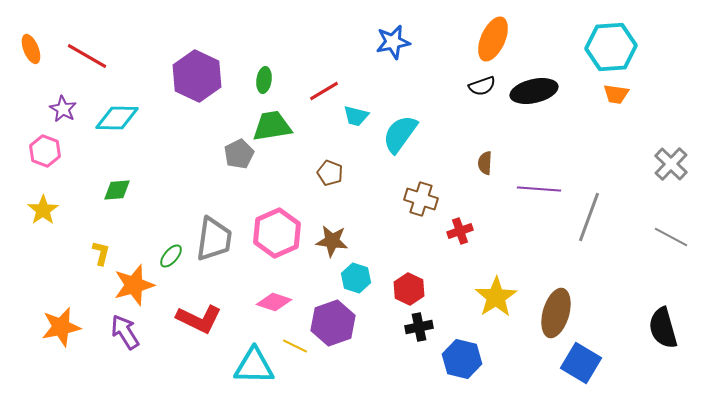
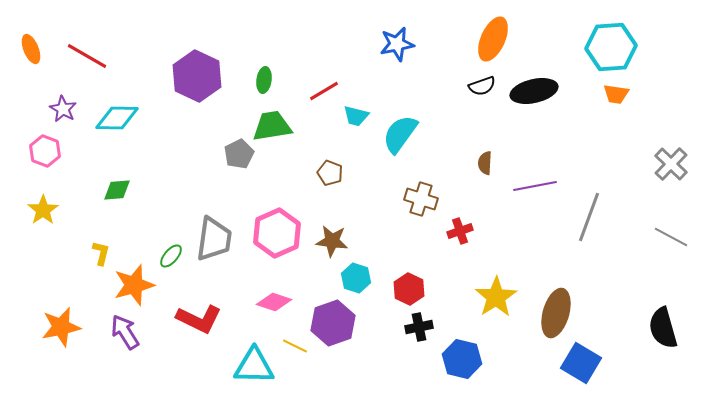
blue star at (393, 42): moved 4 px right, 2 px down
purple line at (539, 189): moved 4 px left, 3 px up; rotated 15 degrees counterclockwise
